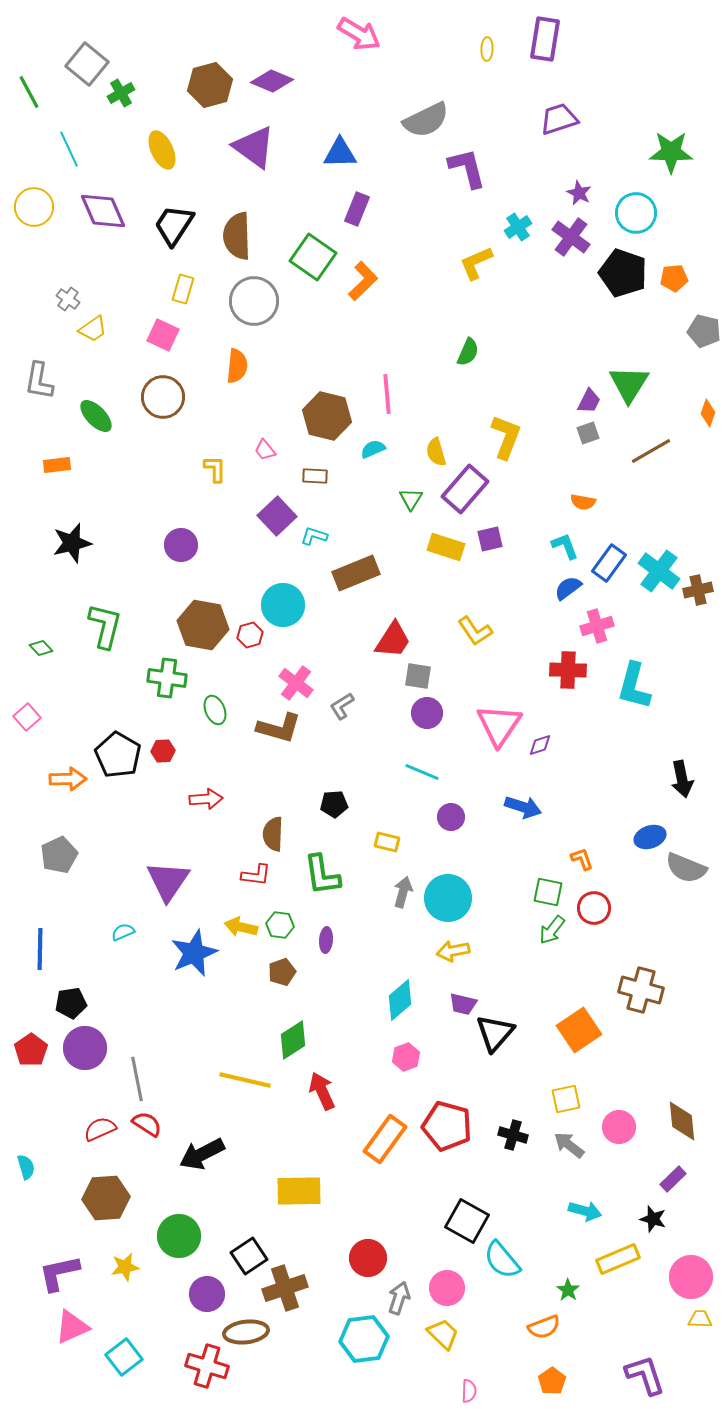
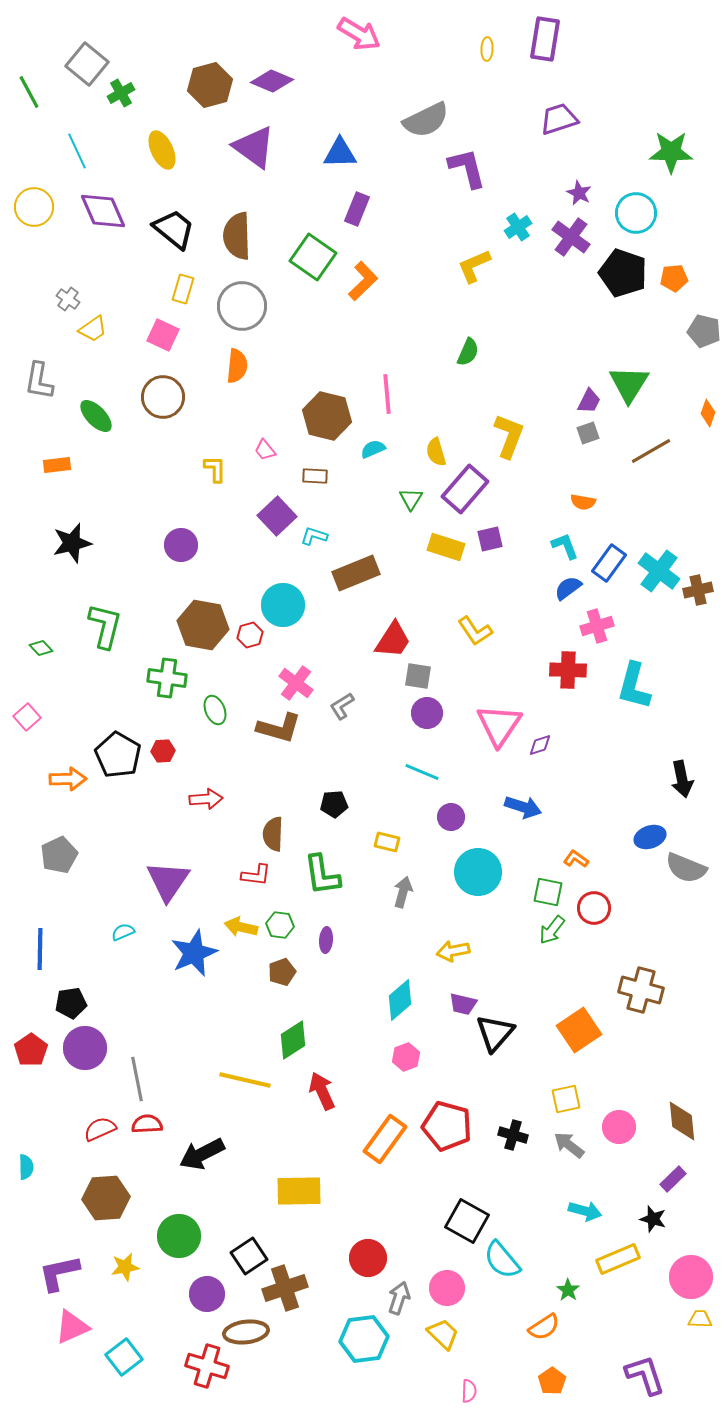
cyan line at (69, 149): moved 8 px right, 2 px down
black trapezoid at (174, 225): moved 4 px down; rotated 96 degrees clockwise
yellow L-shape at (476, 263): moved 2 px left, 3 px down
gray circle at (254, 301): moved 12 px left, 5 px down
yellow L-shape at (506, 437): moved 3 px right, 1 px up
orange L-shape at (582, 859): moved 6 px left; rotated 35 degrees counterclockwise
cyan circle at (448, 898): moved 30 px right, 26 px up
red semicircle at (147, 1124): rotated 36 degrees counterclockwise
cyan semicircle at (26, 1167): rotated 15 degrees clockwise
orange semicircle at (544, 1327): rotated 12 degrees counterclockwise
